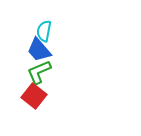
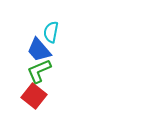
cyan semicircle: moved 7 px right, 1 px down
green L-shape: moved 1 px up
